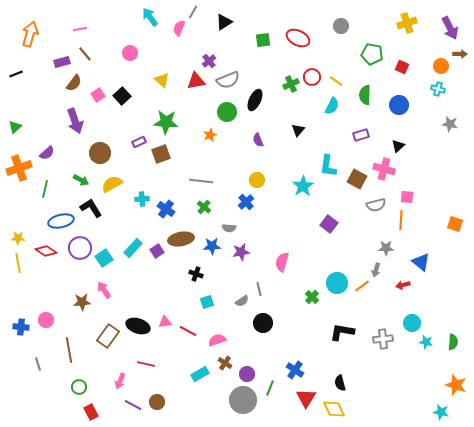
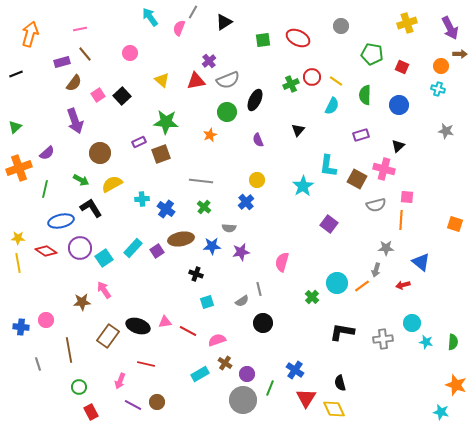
gray star at (450, 124): moved 4 px left, 7 px down
